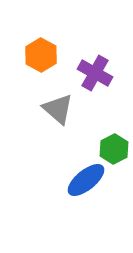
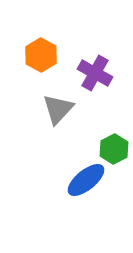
gray triangle: rotated 32 degrees clockwise
